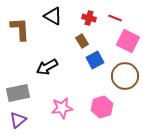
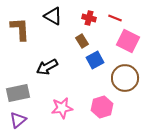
brown circle: moved 2 px down
